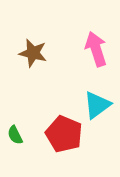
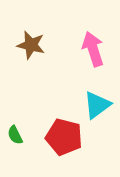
pink arrow: moved 3 px left
brown star: moved 2 px left, 8 px up
red pentagon: moved 3 px down; rotated 9 degrees counterclockwise
